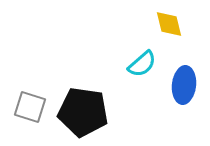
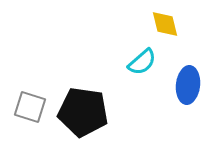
yellow diamond: moved 4 px left
cyan semicircle: moved 2 px up
blue ellipse: moved 4 px right
